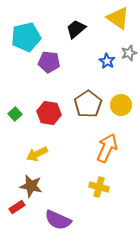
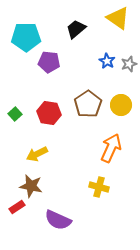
cyan pentagon: rotated 12 degrees clockwise
gray star: moved 11 px down
orange arrow: moved 4 px right
